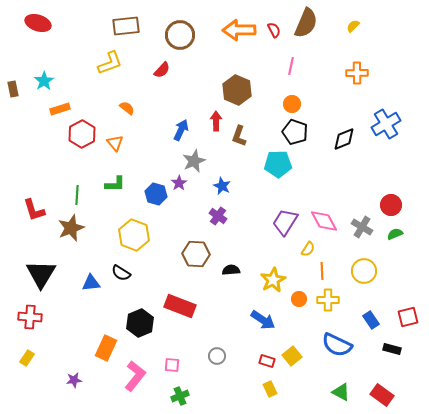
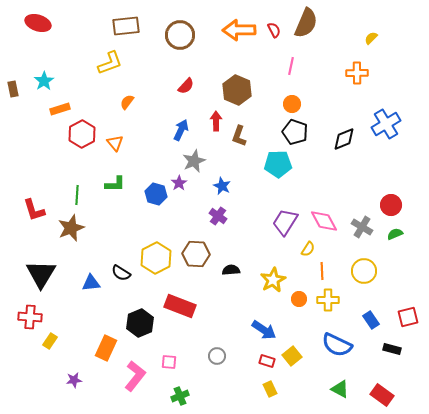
yellow semicircle at (353, 26): moved 18 px right, 12 px down
red semicircle at (162, 70): moved 24 px right, 16 px down
orange semicircle at (127, 108): moved 6 px up; rotated 91 degrees counterclockwise
yellow hexagon at (134, 235): moved 22 px right, 23 px down; rotated 12 degrees clockwise
blue arrow at (263, 320): moved 1 px right, 10 px down
yellow rectangle at (27, 358): moved 23 px right, 17 px up
pink square at (172, 365): moved 3 px left, 3 px up
green triangle at (341, 392): moved 1 px left, 3 px up
